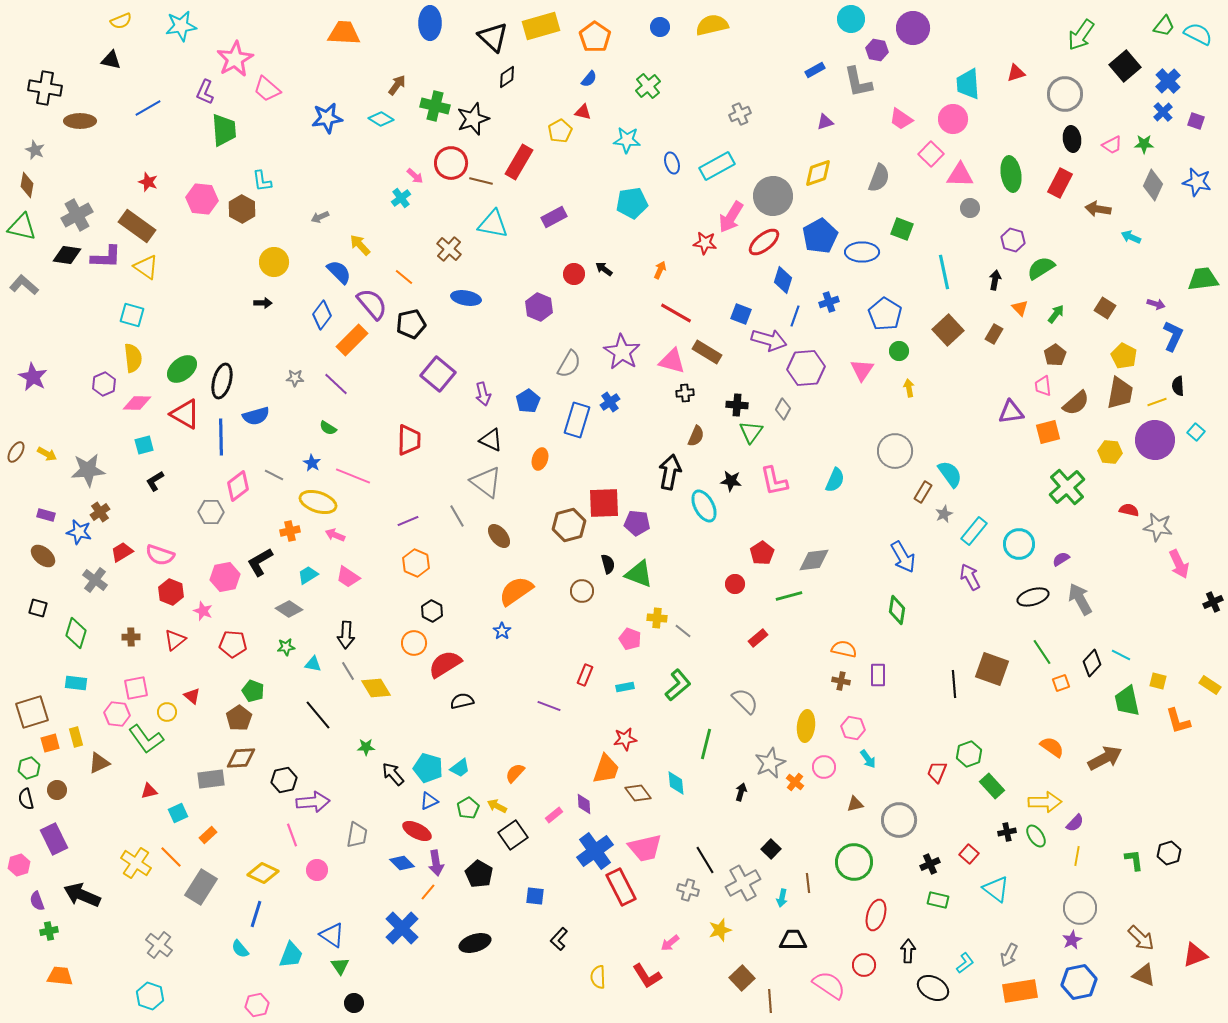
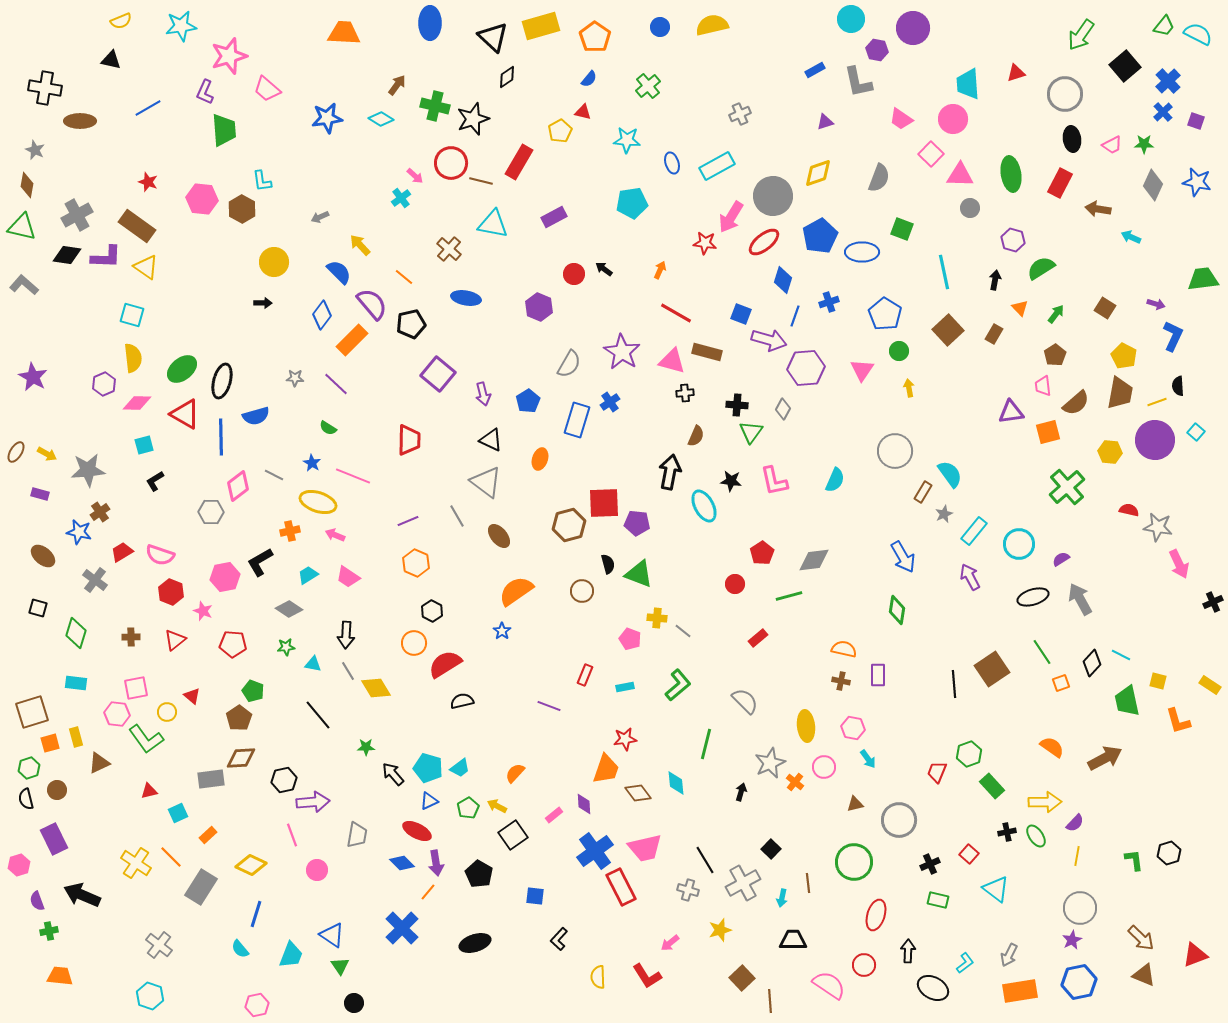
pink star at (235, 59): moved 6 px left, 3 px up; rotated 12 degrees clockwise
brown rectangle at (707, 352): rotated 16 degrees counterclockwise
purple rectangle at (46, 515): moved 6 px left, 21 px up
brown square at (992, 669): rotated 36 degrees clockwise
yellow ellipse at (806, 726): rotated 12 degrees counterclockwise
yellow diamond at (263, 873): moved 12 px left, 8 px up
